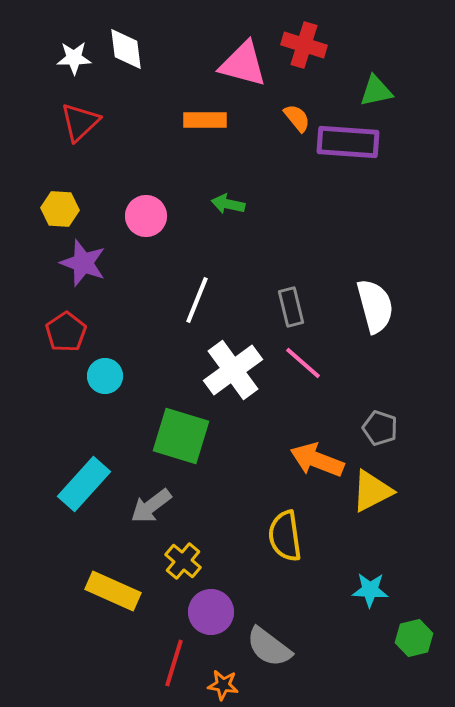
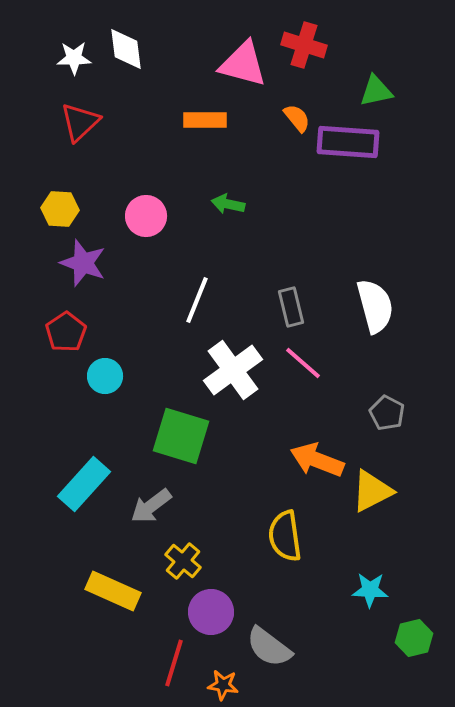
gray pentagon: moved 7 px right, 15 px up; rotated 8 degrees clockwise
